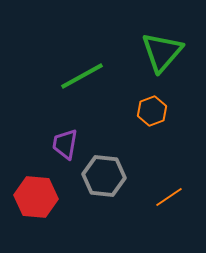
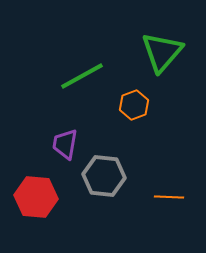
orange hexagon: moved 18 px left, 6 px up
orange line: rotated 36 degrees clockwise
